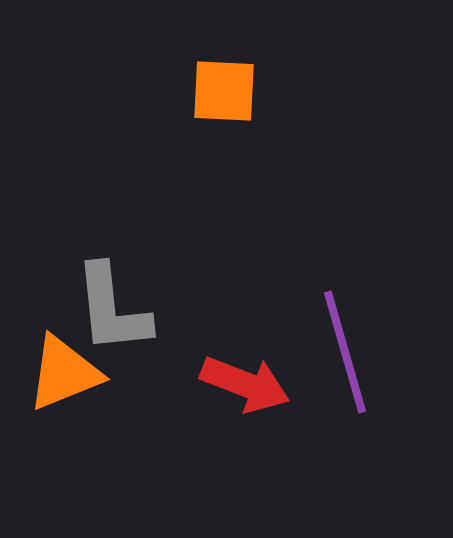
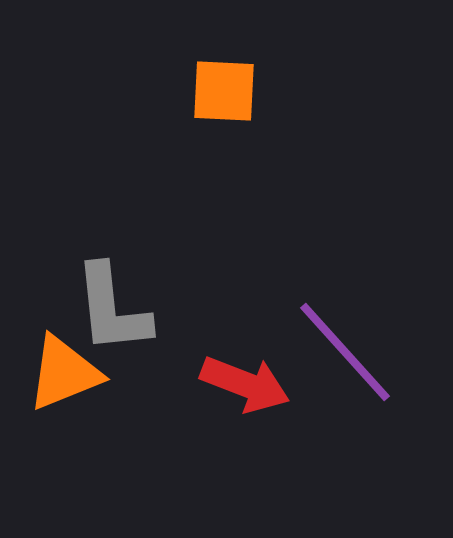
purple line: rotated 26 degrees counterclockwise
